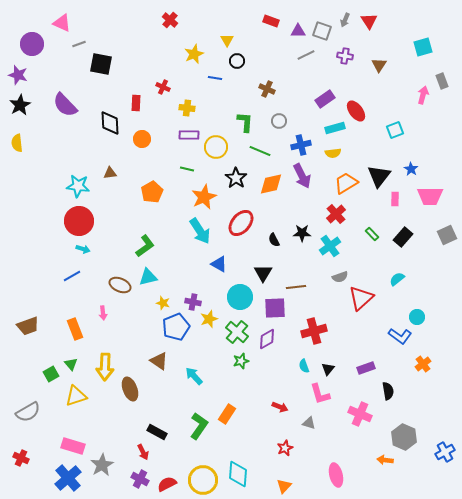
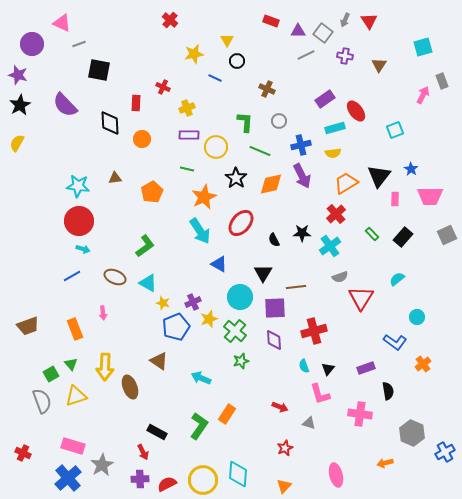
gray square at (322, 31): moved 1 px right, 2 px down; rotated 18 degrees clockwise
yellow star at (194, 54): rotated 12 degrees clockwise
black square at (101, 64): moved 2 px left, 6 px down
blue line at (215, 78): rotated 16 degrees clockwise
pink arrow at (423, 95): rotated 12 degrees clockwise
yellow cross at (187, 108): rotated 28 degrees counterclockwise
yellow semicircle at (17, 143): rotated 36 degrees clockwise
brown triangle at (110, 173): moved 5 px right, 5 px down
cyan triangle at (148, 277): moved 6 px down; rotated 42 degrees clockwise
brown ellipse at (120, 285): moved 5 px left, 8 px up
red triangle at (361, 298): rotated 16 degrees counterclockwise
purple cross at (193, 302): rotated 35 degrees counterclockwise
green cross at (237, 332): moved 2 px left, 1 px up
blue L-shape at (400, 336): moved 5 px left, 6 px down
purple diamond at (267, 339): moved 7 px right, 1 px down; rotated 65 degrees counterclockwise
cyan arrow at (194, 376): moved 7 px right, 2 px down; rotated 24 degrees counterclockwise
brown ellipse at (130, 389): moved 2 px up
gray semicircle at (28, 412): moved 14 px right, 11 px up; rotated 80 degrees counterclockwise
pink cross at (360, 414): rotated 15 degrees counterclockwise
gray hexagon at (404, 437): moved 8 px right, 4 px up
red cross at (21, 458): moved 2 px right, 5 px up
orange arrow at (385, 460): moved 3 px down; rotated 21 degrees counterclockwise
purple cross at (140, 479): rotated 30 degrees counterclockwise
